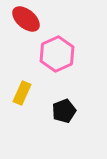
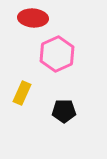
red ellipse: moved 7 px right, 1 px up; rotated 36 degrees counterclockwise
black pentagon: rotated 20 degrees clockwise
